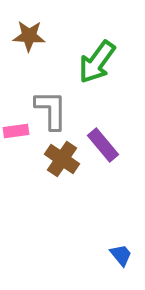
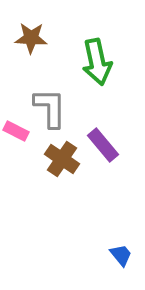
brown star: moved 2 px right, 2 px down
green arrow: rotated 48 degrees counterclockwise
gray L-shape: moved 1 px left, 2 px up
pink rectangle: rotated 35 degrees clockwise
